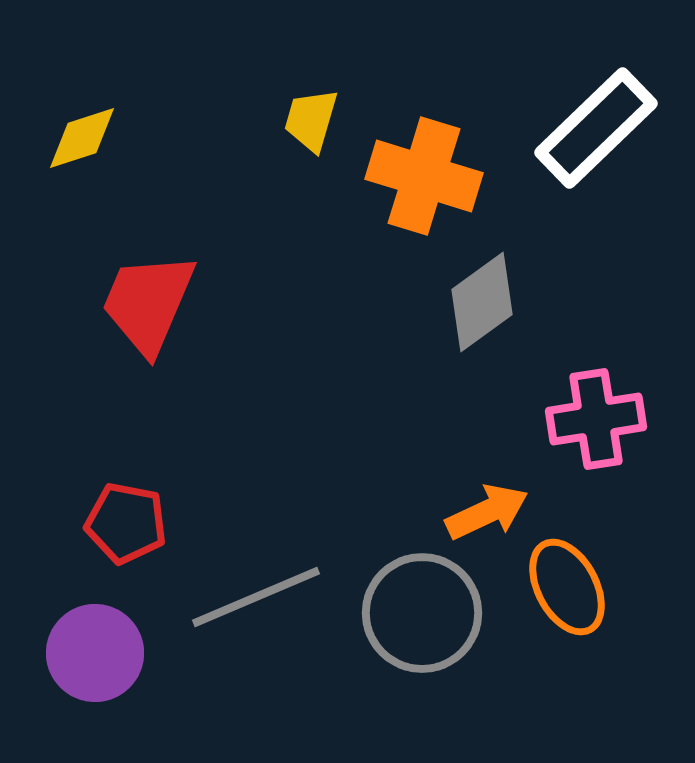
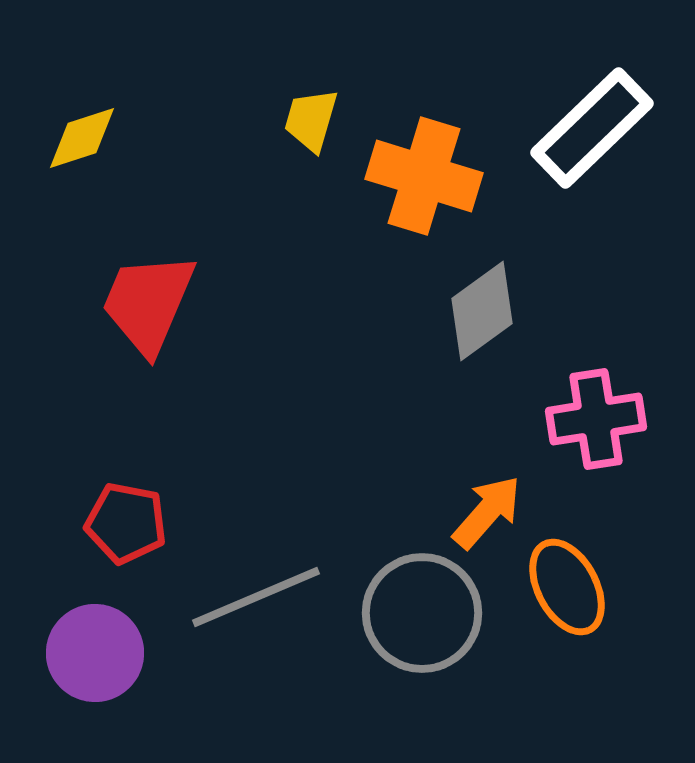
white rectangle: moved 4 px left
gray diamond: moved 9 px down
orange arrow: rotated 24 degrees counterclockwise
